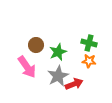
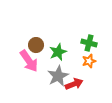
orange star: rotated 24 degrees counterclockwise
pink arrow: moved 2 px right, 6 px up
